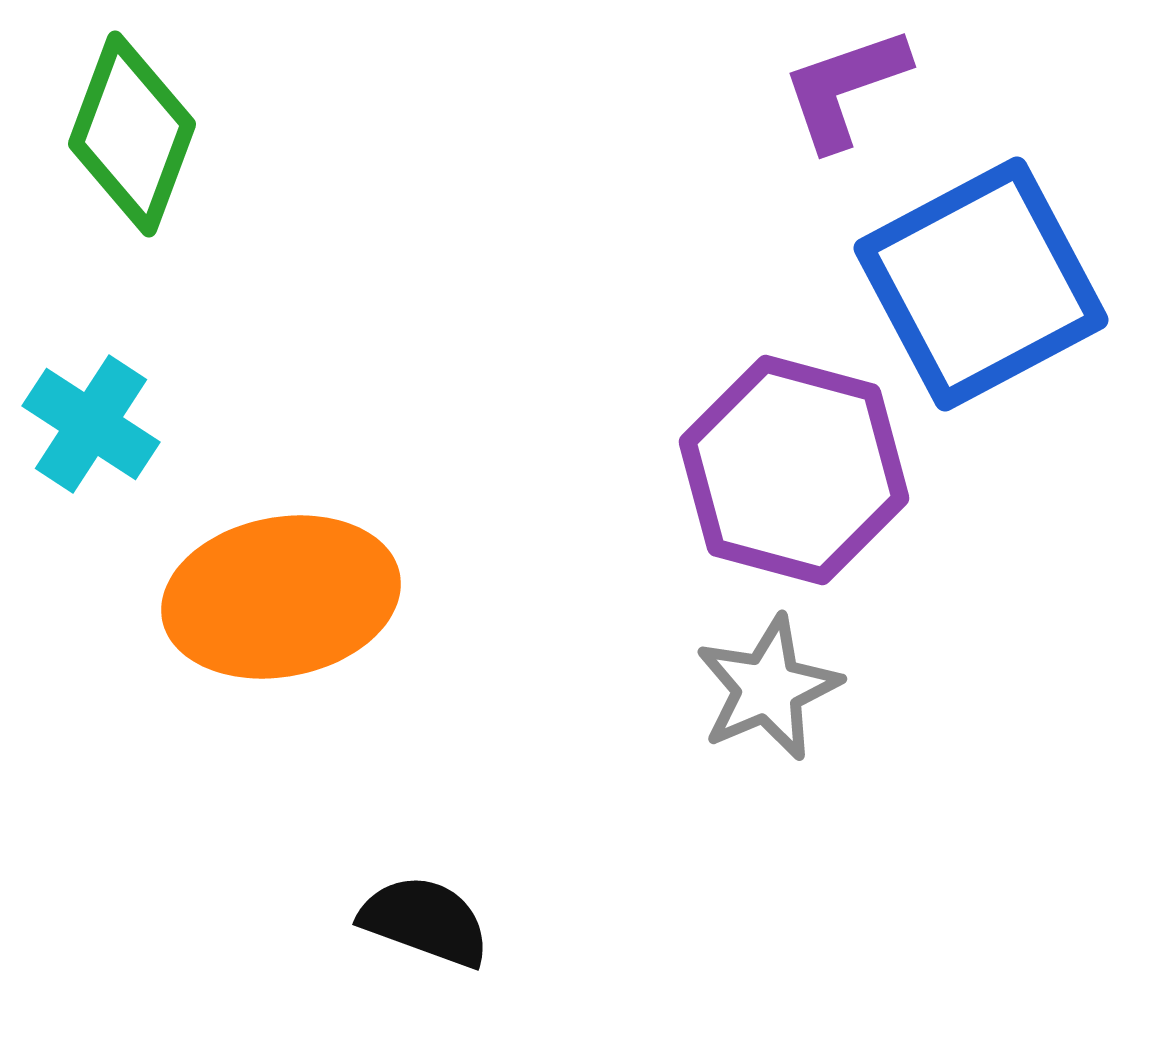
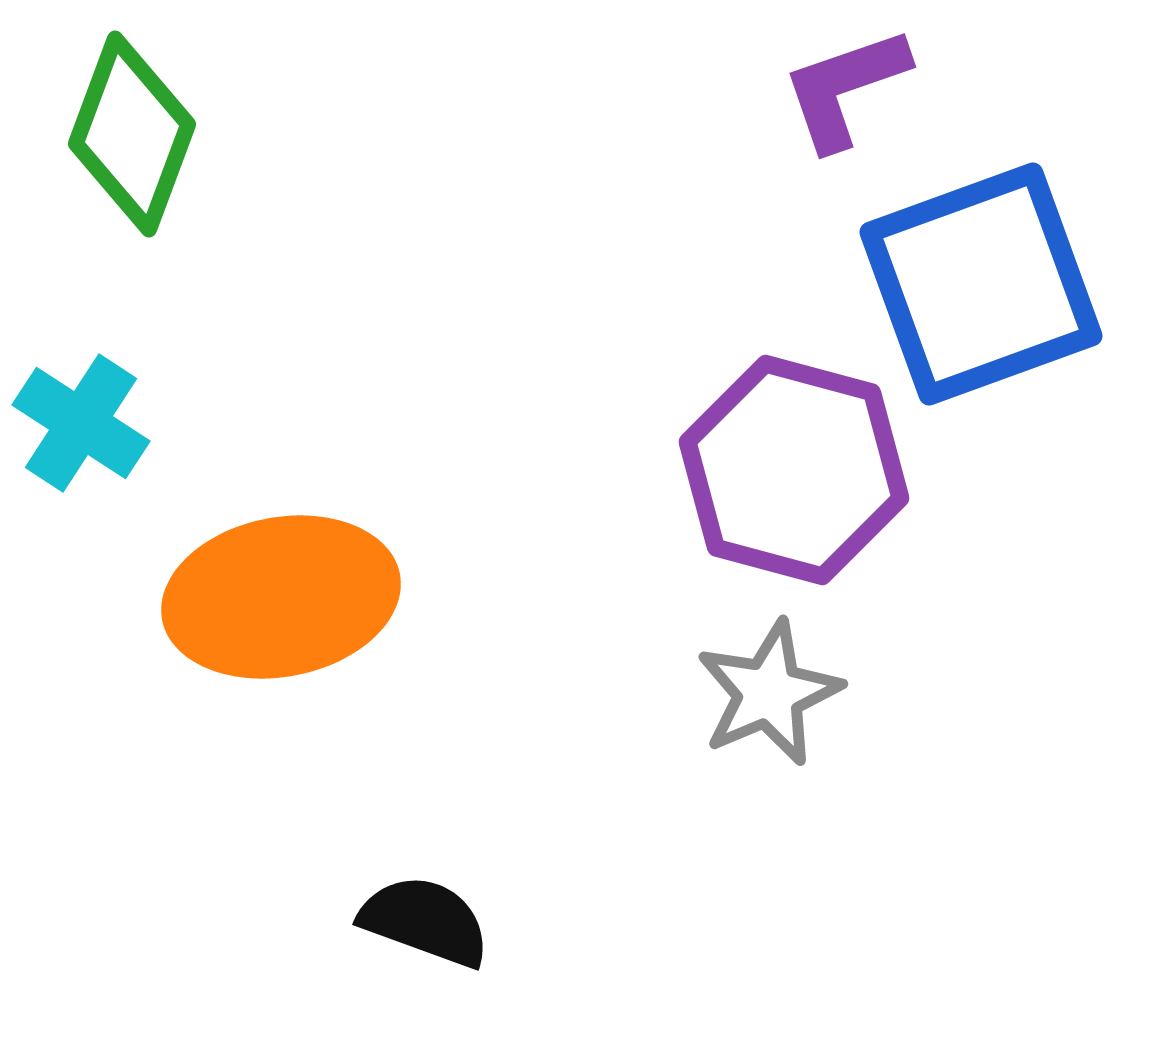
blue square: rotated 8 degrees clockwise
cyan cross: moved 10 px left, 1 px up
gray star: moved 1 px right, 5 px down
